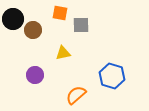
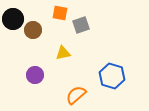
gray square: rotated 18 degrees counterclockwise
